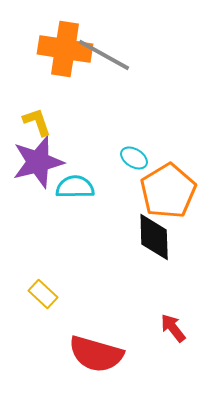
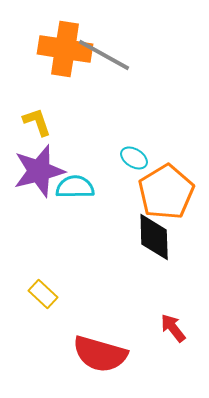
purple star: moved 1 px right, 9 px down
orange pentagon: moved 2 px left, 1 px down
red semicircle: moved 4 px right
